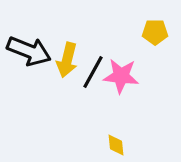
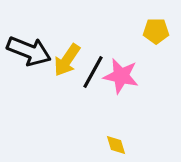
yellow pentagon: moved 1 px right, 1 px up
yellow arrow: rotated 20 degrees clockwise
pink star: rotated 6 degrees clockwise
yellow diamond: rotated 10 degrees counterclockwise
